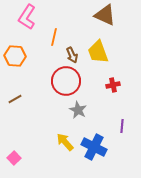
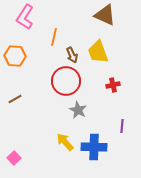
pink L-shape: moved 2 px left
blue cross: rotated 25 degrees counterclockwise
